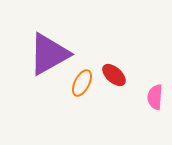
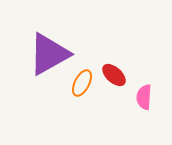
pink semicircle: moved 11 px left
